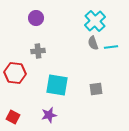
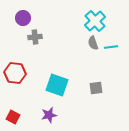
purple circle: moved 13 px left
gray cross: moved 3 px left, 14 px up
cyan square: rotated 10 degrees clockwise
gray square: moved 1 px up
